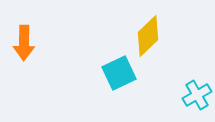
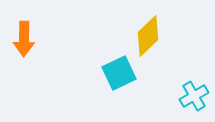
orange arrow: moved 4 px up
cyan cross: moved 3 px left, 1 px down
